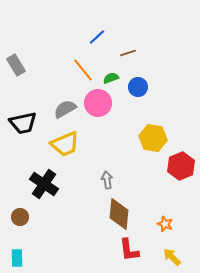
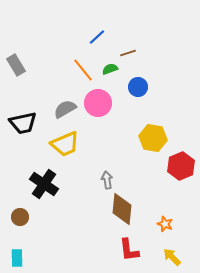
green semicircle: moved 1 px left, 9 px up
brown diamond: moved 3 px right, 5 px up
